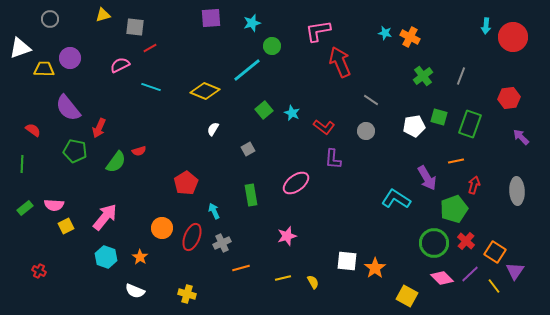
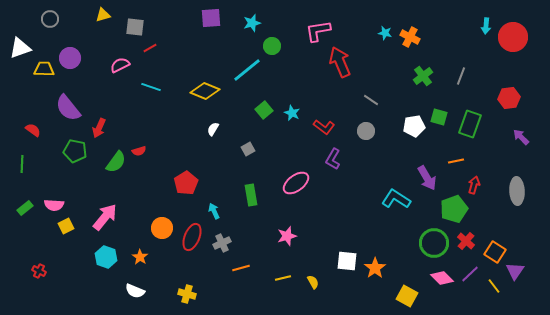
purple L-shape at (333, 159): rotated 25 degrees clockwise
